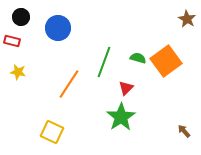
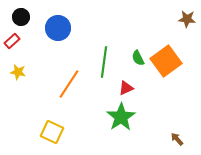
brown star: rotated 24 degrees counterclockwise
red rectangle: rotated 56 degrees counterclockwise
green semicircle: rotated 133 degrees counterclockwise
green line: rotated 12 degrees counterclockwise
red triangle: rotated 21 degrees clockwise
brown arrow: moved 7 px left, 8 px down
